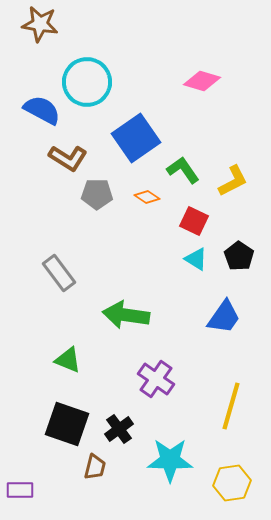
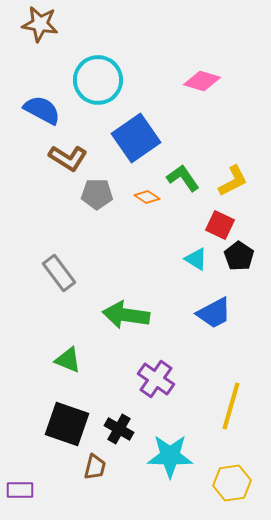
cyan circle: moved 11 px right, 2 px up
green L-shape: moved 8 px down
red square: moved 26 px right, 4 px down
blue trapezoid: moved 10 px left, 4 px up; rotated 27 degrees clockwise
black cross: rotated 24 degrees counterclockwise
cyan star: moved 4 px up
